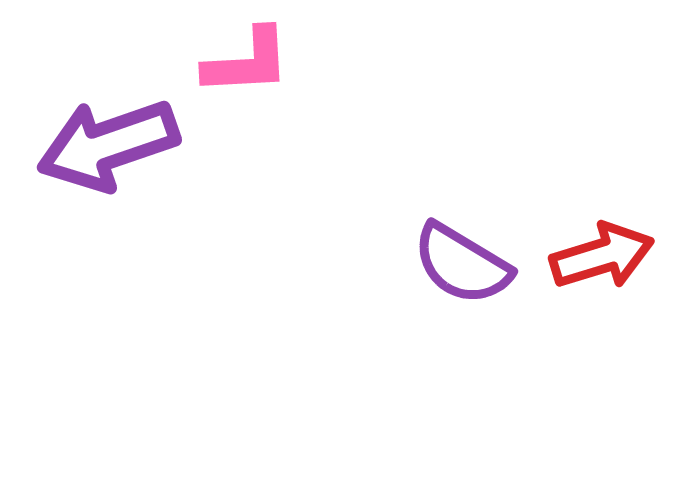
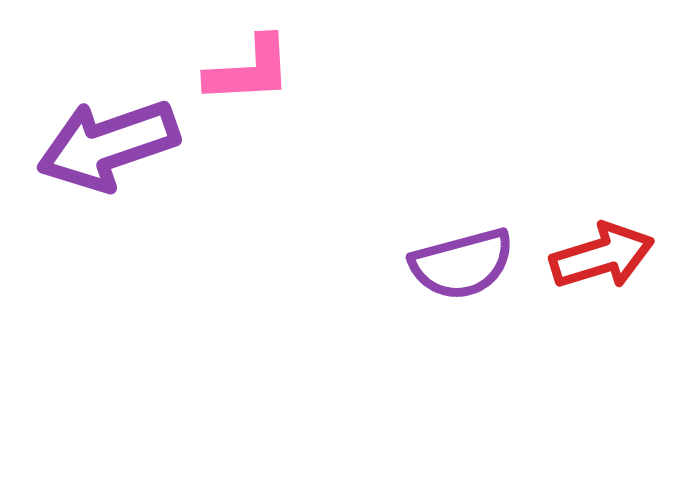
pink L-shape: moved 2 px right, 8 px down
purple semicircle: rotated 46 degrees counterclockwise
